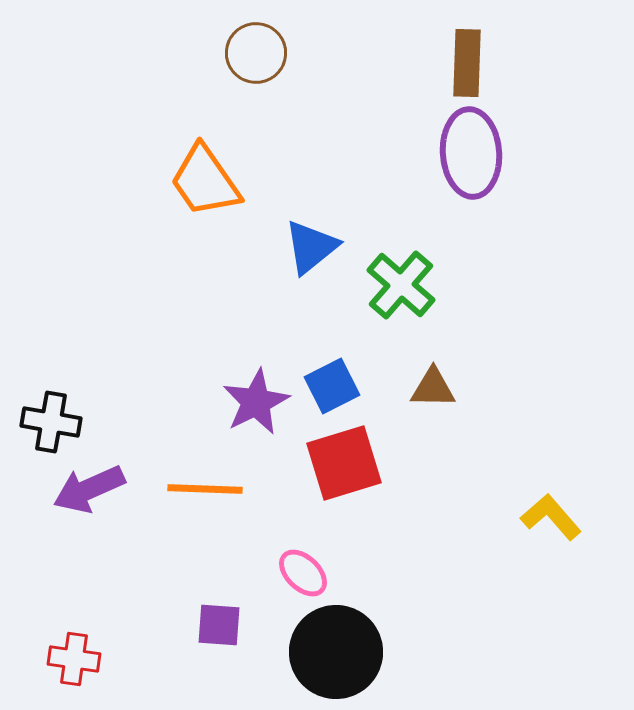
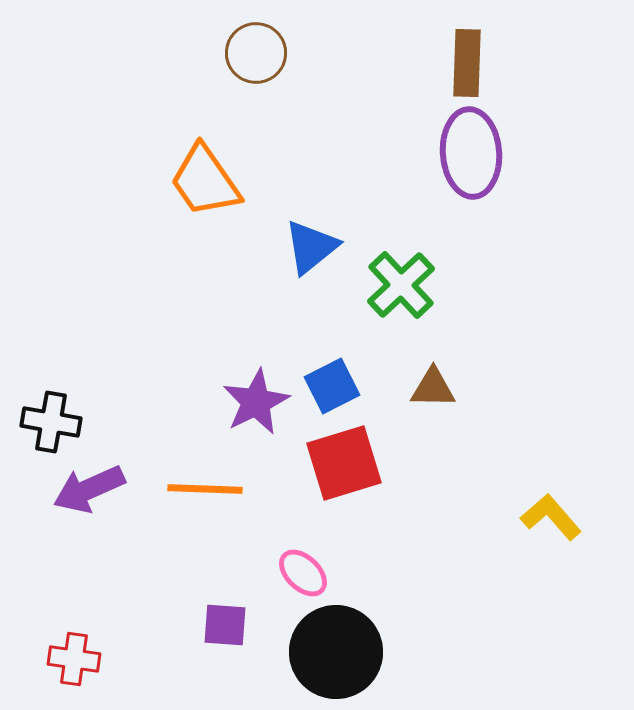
green cross: rotated 6 degrees clockwise
purple square: moved 6 px right
